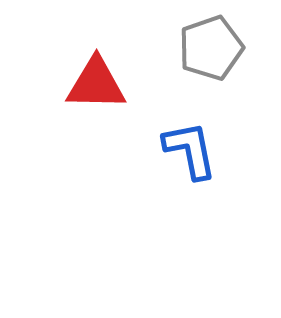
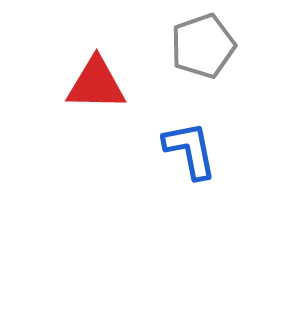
gray pentagon: moved 8 px left, 2 px up
